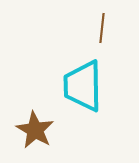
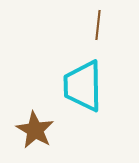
brown line: moved 4 px left, 3 px up
